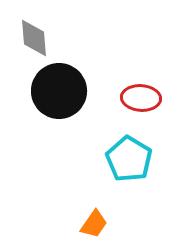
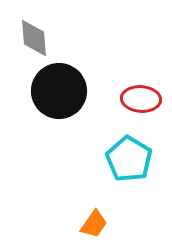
red ellipse: moved 1 px down
